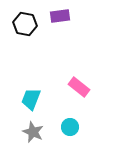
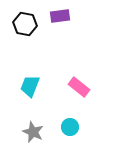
cyan trapezoid: moved 1 px left, 13 px up
